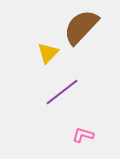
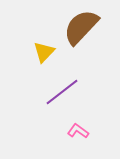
yellow triangle: moved 4 px left, 1 px up
pink L-shape: moved 5 px left, 4 px up; rotated 20 degrees clockwise
